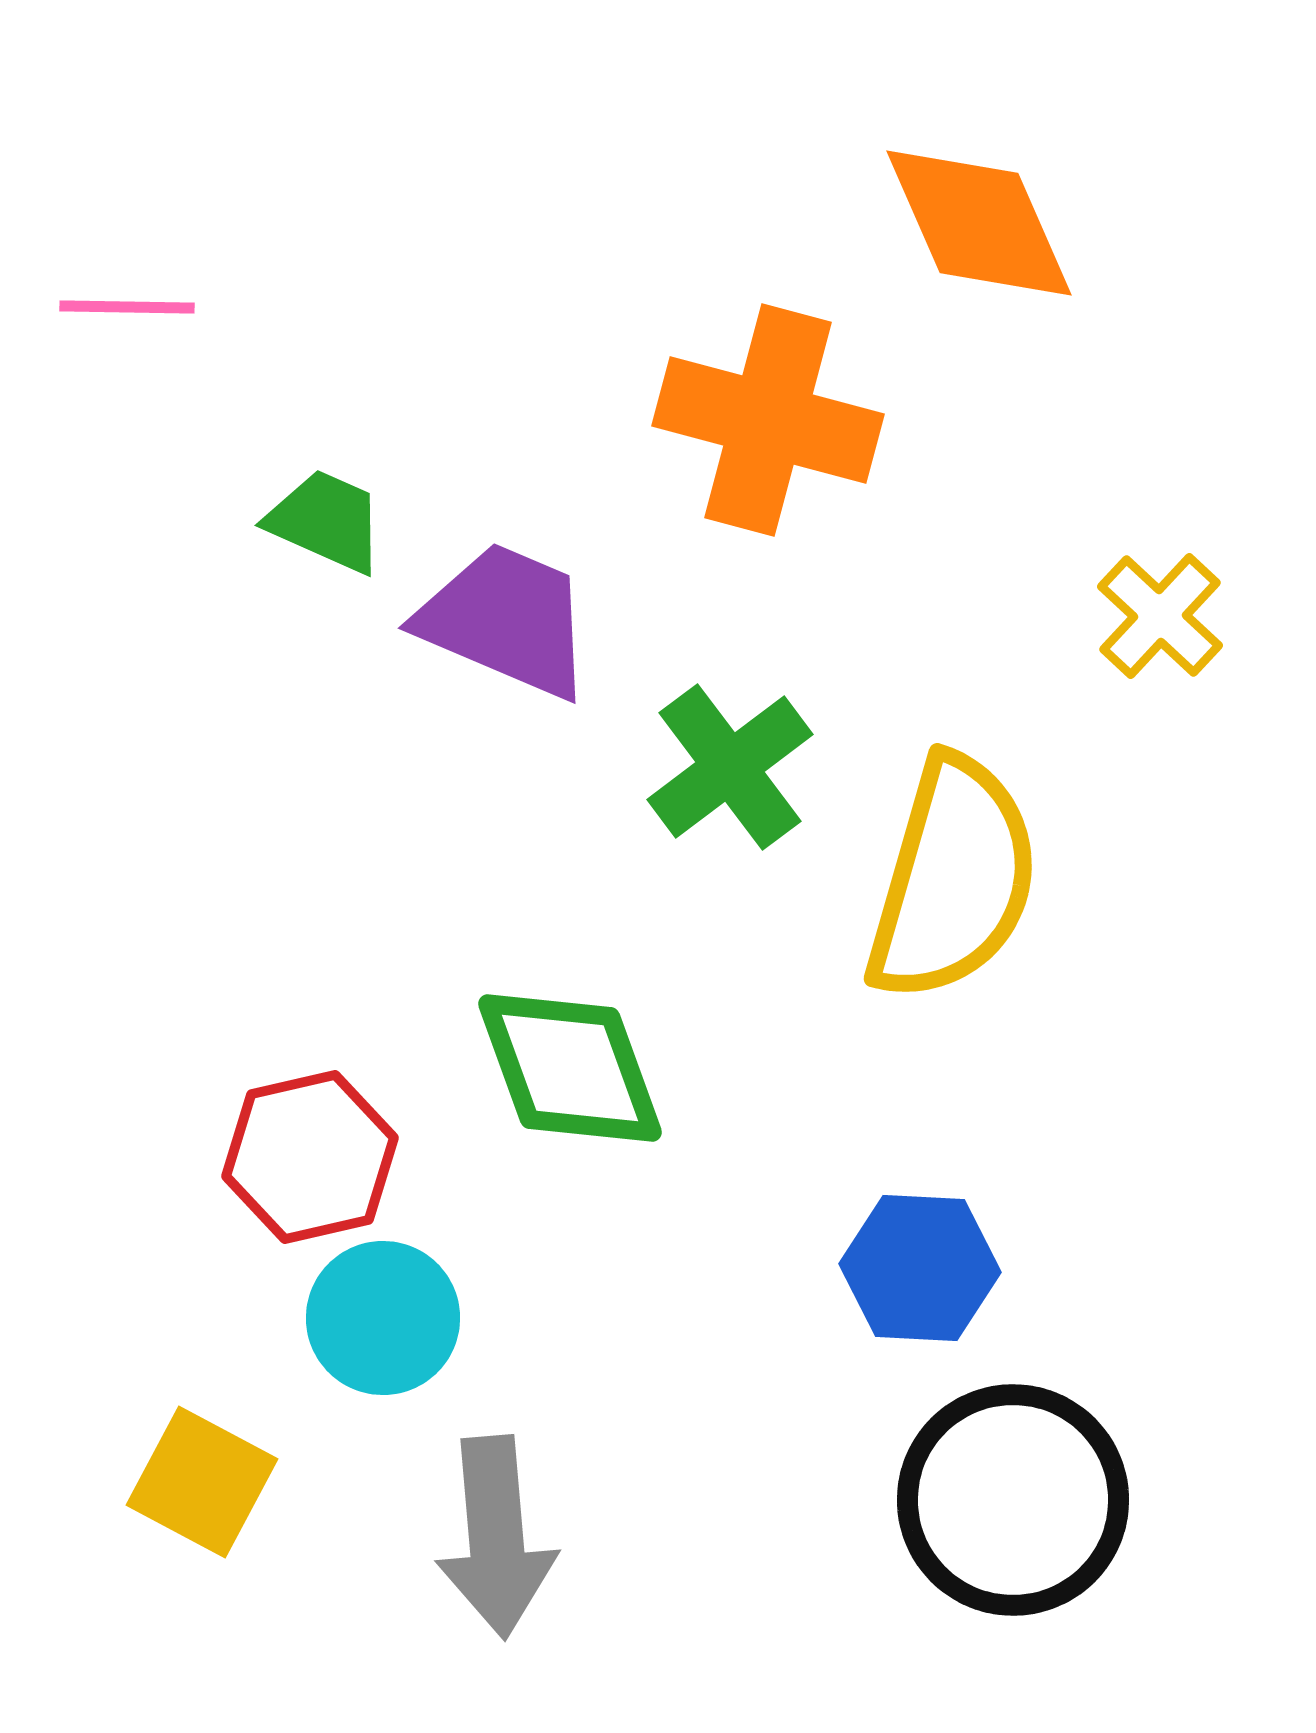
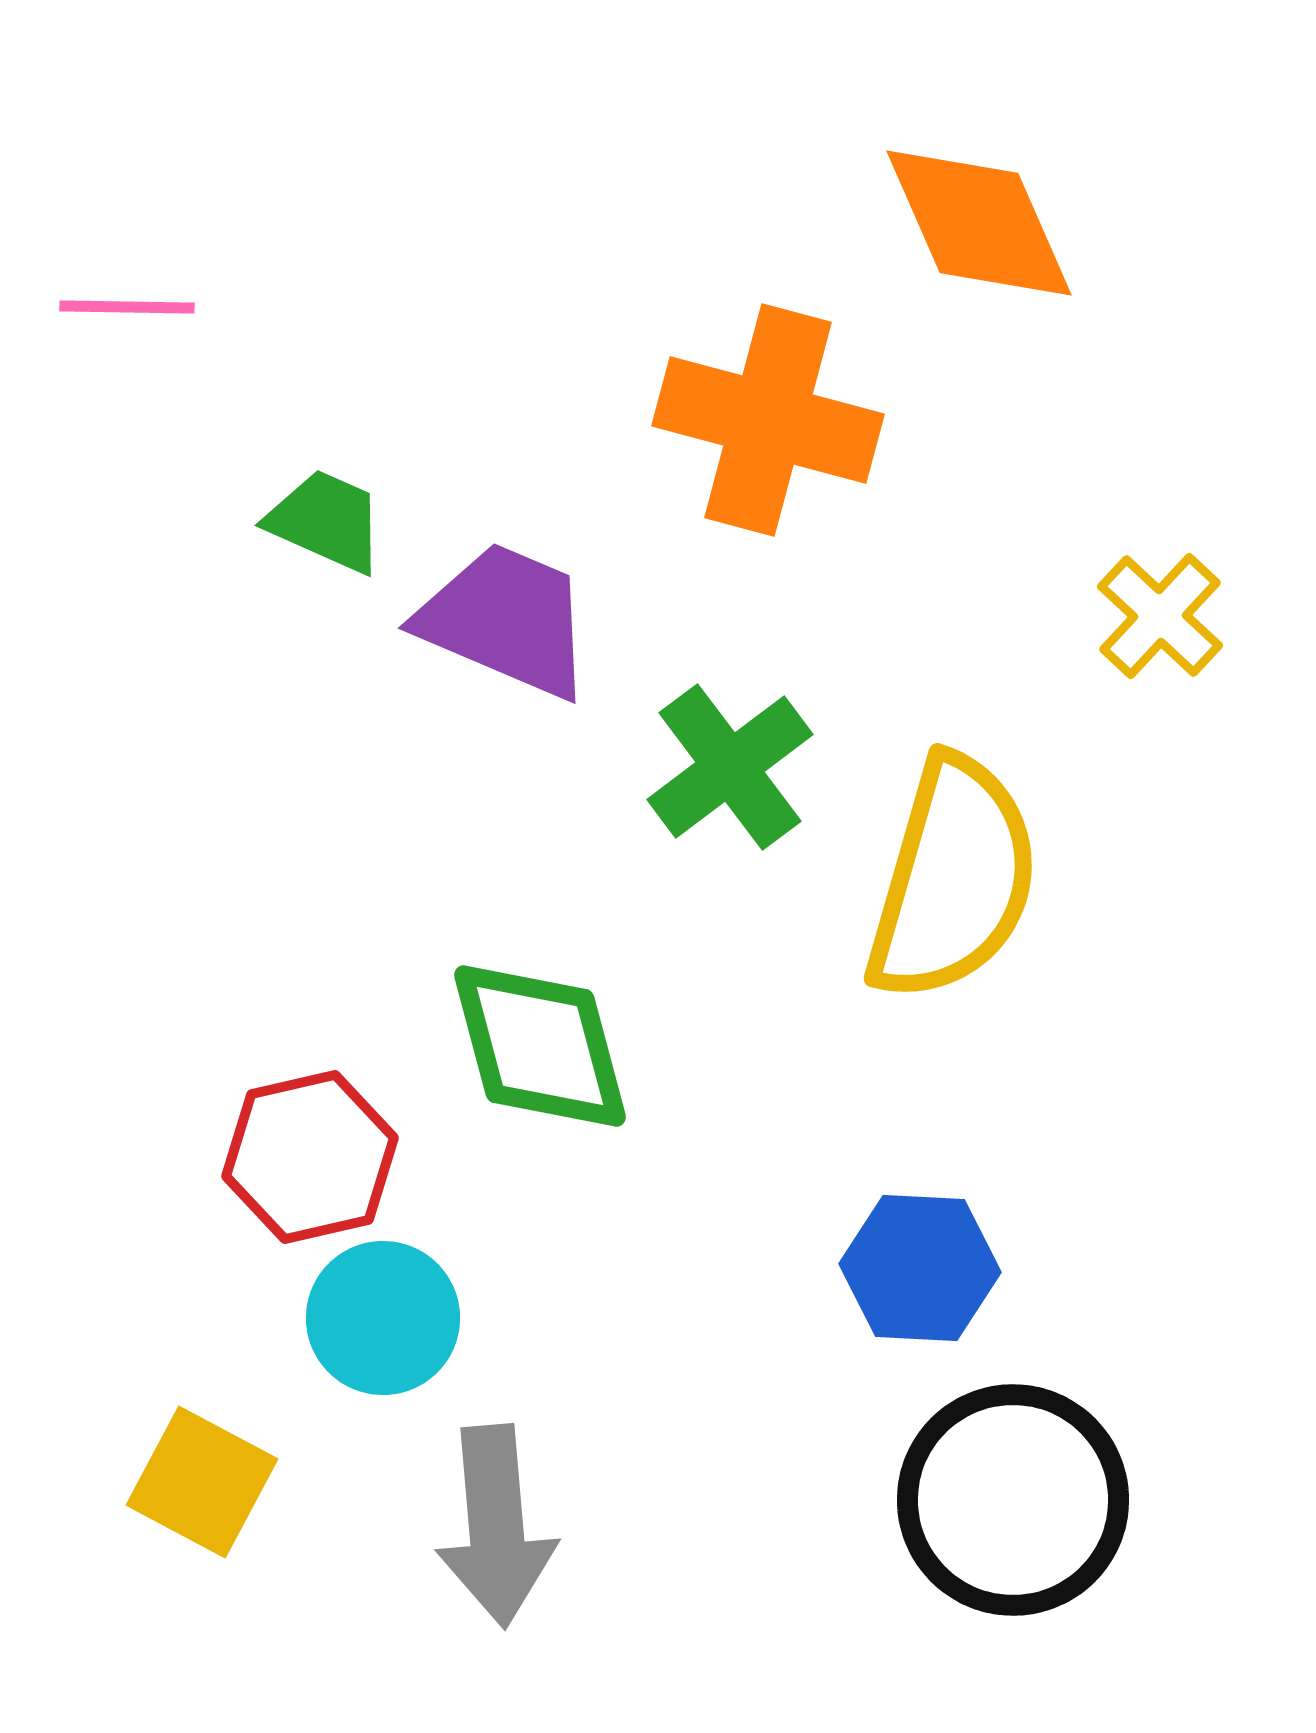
green diamond: moved 30 px left, 22 px up; rotated 5 degrees clockwise
gray arrow: moved 11 px up
